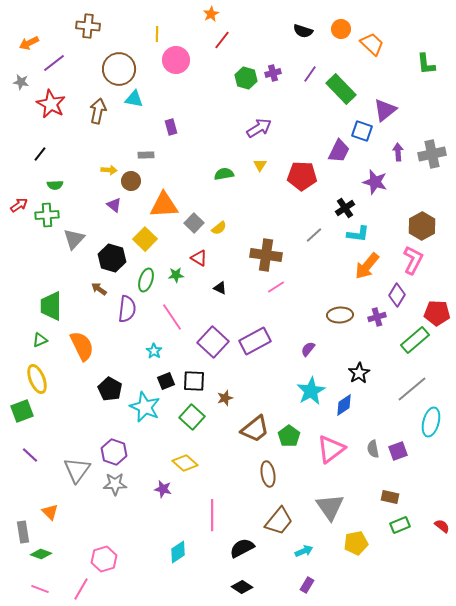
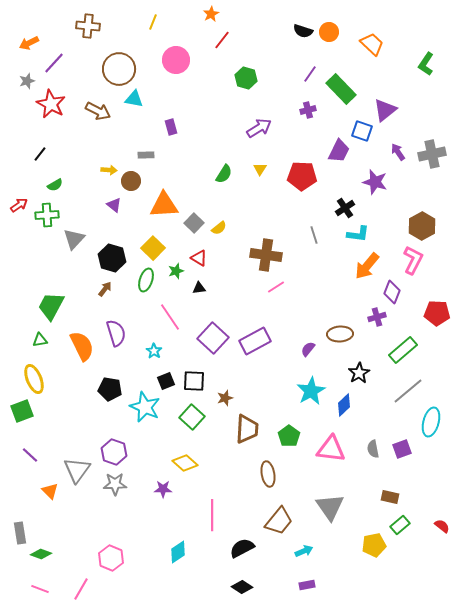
orange circle at (341, 29): moved 12 px left, 3 px down
yellow line at (157, 34): moved 4 px left, 12 px up; rotated 21 degrees clockwise
purple line at (54, 63): rotated 10 degrees counterclockwise
green L-shape at (426, 64): rotated 40 degrees clockwise
purple cross at (273, 73): moved 35 px right, 37 px down
gray star at (21, 82): moved 6 px right, 1 px up; rotated 28 degrees counterclockwise
brown arrow at (98, 111): rotated 105 degrees clockwise
purple arrow at (398, 152): rotated 30 degrees counterclockwise
yellow triangle at (260, 165): moved 4 px down
green semicircle at (224, 174): rotated 132 degrees clockwise
green semicircle at (55, 185): rotated 28 degrees counterclockwise
gray line at (314, 235): rotated 66 degrees counterclockwise
yellow square at (145, 239): moved 8 px right, 9 px down
green star at (176, 275): moved 4 px up; rotated 14 degrees counterclockwise
black triangle at (220, 288): moved 21 px left; rotated 32 degrees counterclockwise
brown arrow at (99, 289): moved 6 px right; rotated 91 degrees clockwise
purple diamond at (397, 295): moved 5 px left, 3 px up; rotated 10 degrees counterclockwise
green trapezoid at (51, 306): rotated 28 degrees clockwise
purple semicircle at (127, 309): moved 11 px left, 24 px down; rotated 24 degrees counterclockwise
brown ellipse at (340, 315): moved 19 px down
pink line at (172, 317): moved 2 px left
green triangle at (40, 340): rotated 14 degrees clockwise
green rectangle at (415, 340): moved 12 px left, 10 px down
purple square at (213, 342): moved 4 px up
yellow ellipse at (37, 379): moved 3 px left
black pentagon at (110, 389): rotated 20 degrees counterclockwise
gray line at (412, 389): moved 4 px left, 2 px down
blue diamond at (344, 405): rotated 10 degrees counterclockwise
brown trapezoid at (255, 429): moved 8 px left; rotated 48 degrees counterclockwise
pink triangle at (331, 449): rotated 44 degrees clockwise
purple square at (398, 451): moved 4 px right, 2 px up
purple star at (163, 489): rotated 12 degrees counterclockwise
orange triangle at (50, 512): moved 21 px up
green rectangle at (400, 525): rotated 18 degrees counterclockwise
gray rectangle at (23, 532): moved 3 px left, 1 px down
yellow pentagon at (356, 543): moved 18 px right, 2 px down
pink hexagon at (104, 559): moved 7 px right, 1 px up; rotated 20 degrees counterclockwise
purple rectangle at (307, 585): rotated 49 degrees clockwise
